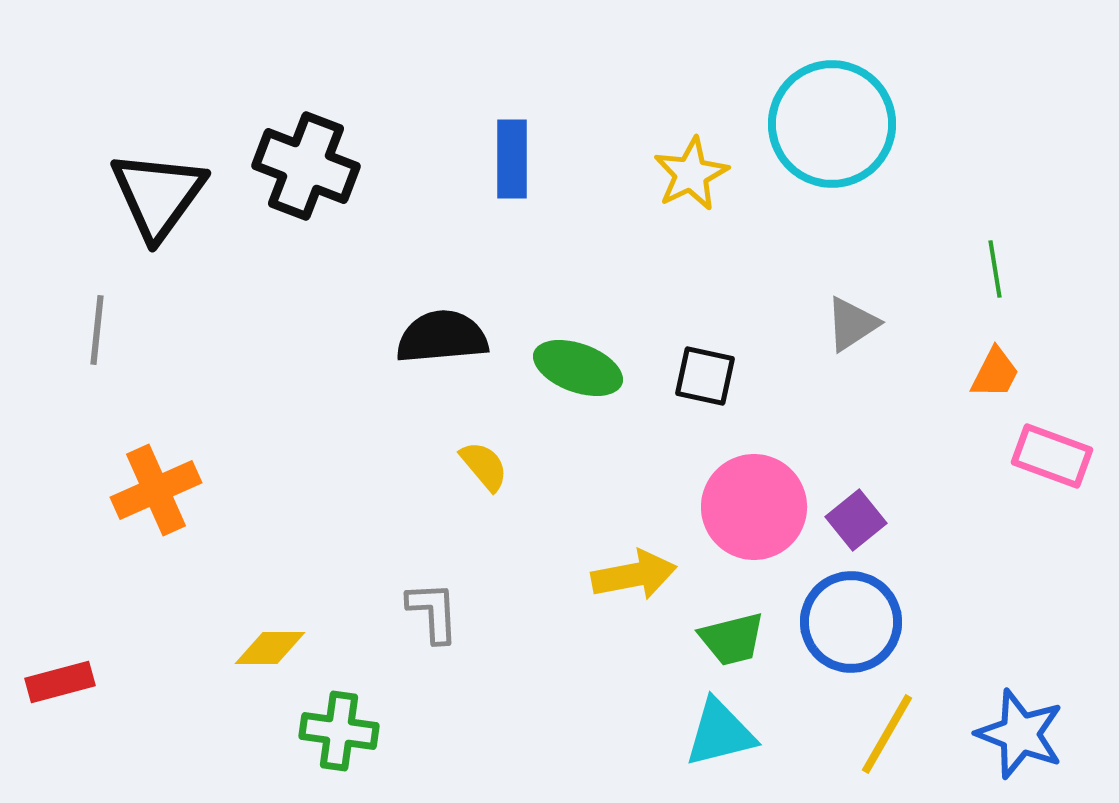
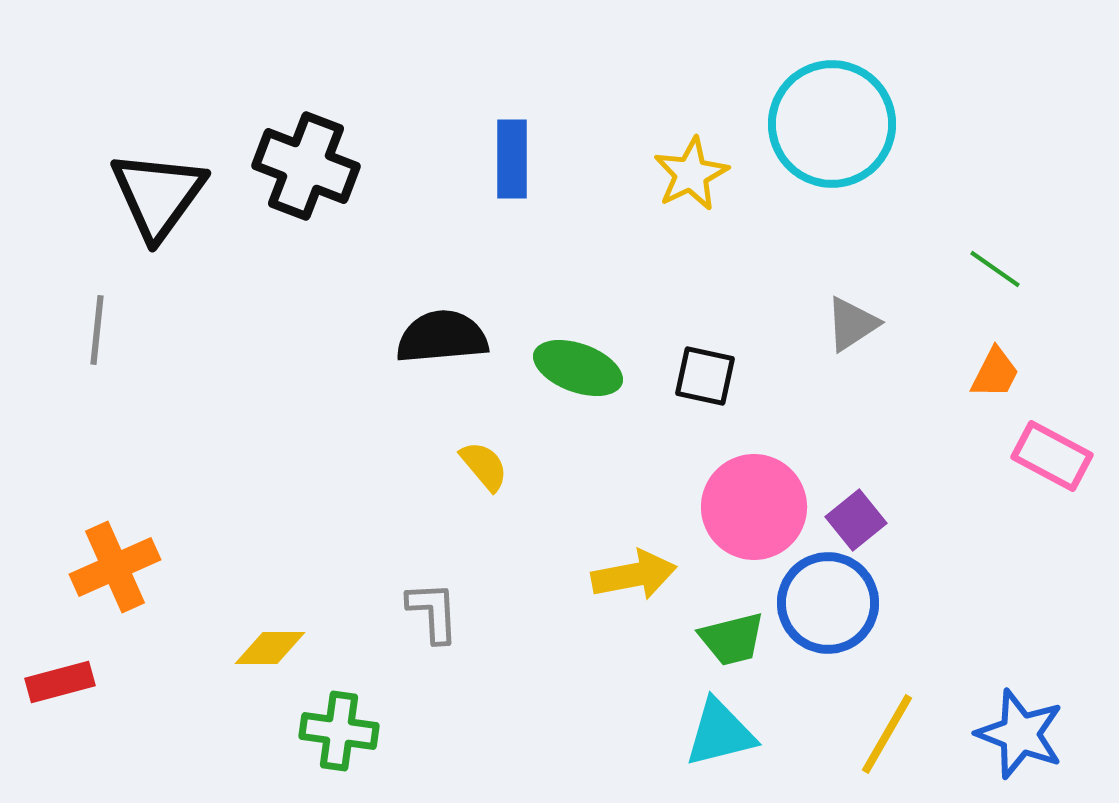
green line: rotated 46 degrees counterclockwise
pink rectangle: rotated 8 degrees clockwise
orange cross: moved 41 px left, 77 px down
blue circle: moved 23 px left, 19 px up
